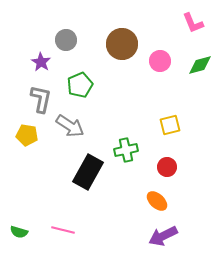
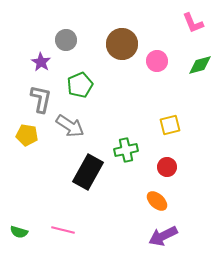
pink circle: moved 3 px left
